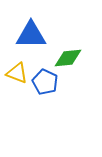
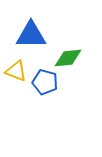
yellow triangle: moved 1 px left, 2 px up
blue pentagon: rotated 10 degrees counterclockwise
